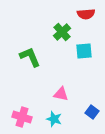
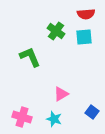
green cross: moved 6 px left, 1 px up; rotated 12 degrees counterclockwise
cyan square: moved 14 px up
pink triangle: rotated 42 degrees counterclockwise
